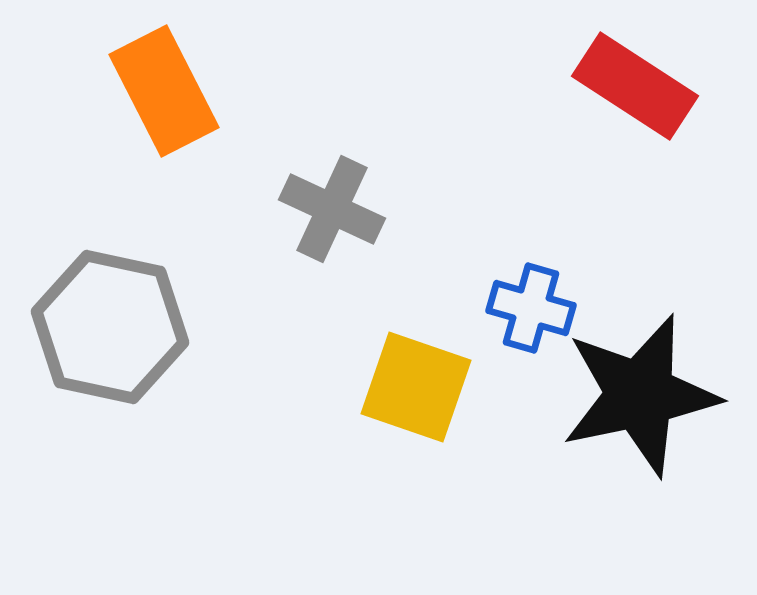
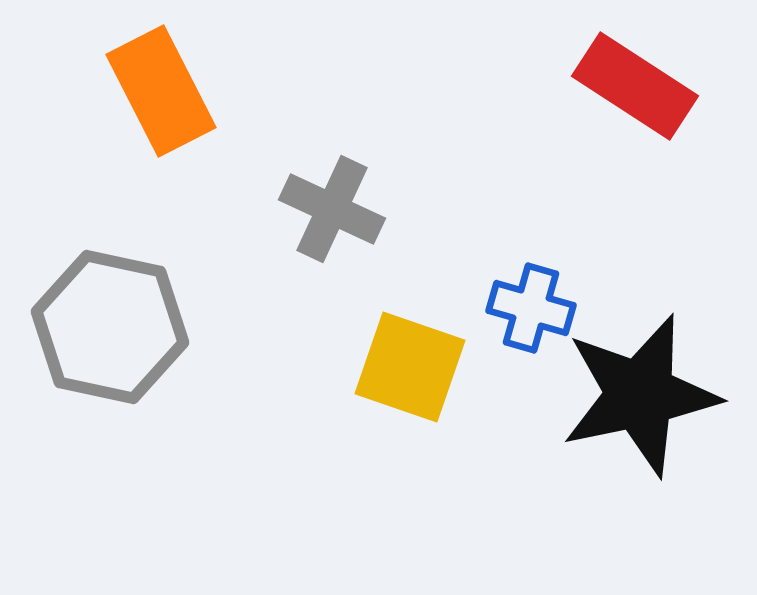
orange rectangle: moved 3 px left
yellow square: moved 6 px left, 20 px up
